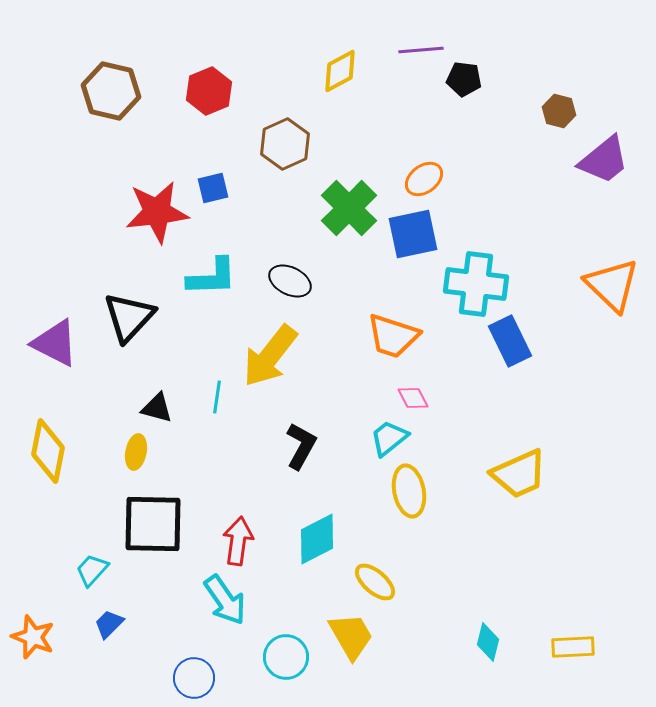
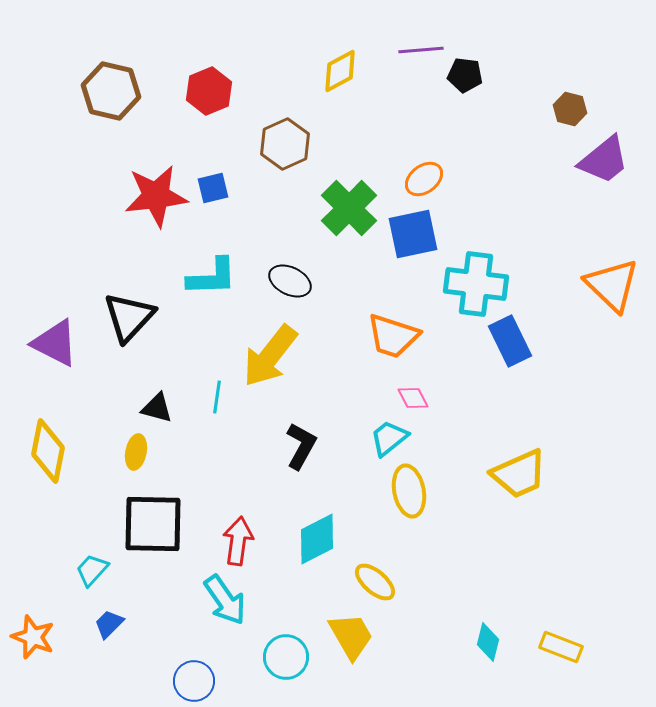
black pentagon at (464, 79): moved 1 px right, 4 px up
brown hexagon at (559, 111): moved 11 px right, 2 px up
red star at (157, 212): moved 1 px left, 16 px up
yellow rectangle at (573, 647): moved 12 px left; rotated 24 degrees clockwise
blue circle at (194, 678): moved 3 px down
